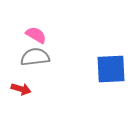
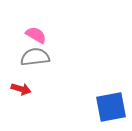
blue square: moved 38 px down; rotated 8 degrees counterclockwise
